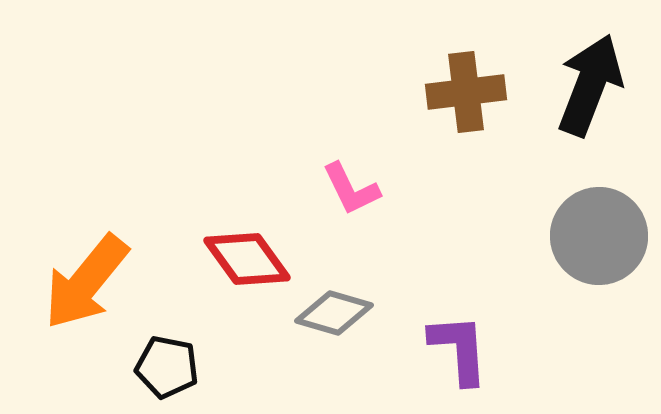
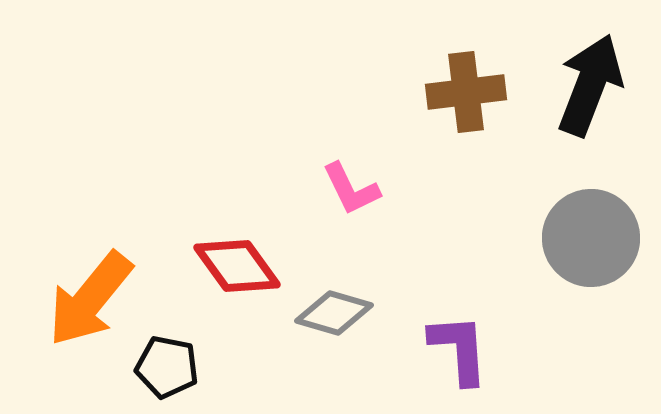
gray circle: moved 8 px left, 2 px down
red diamond: moved 10 px left, 7 px down
orange arrow: moved 4 px right, 17 px down
